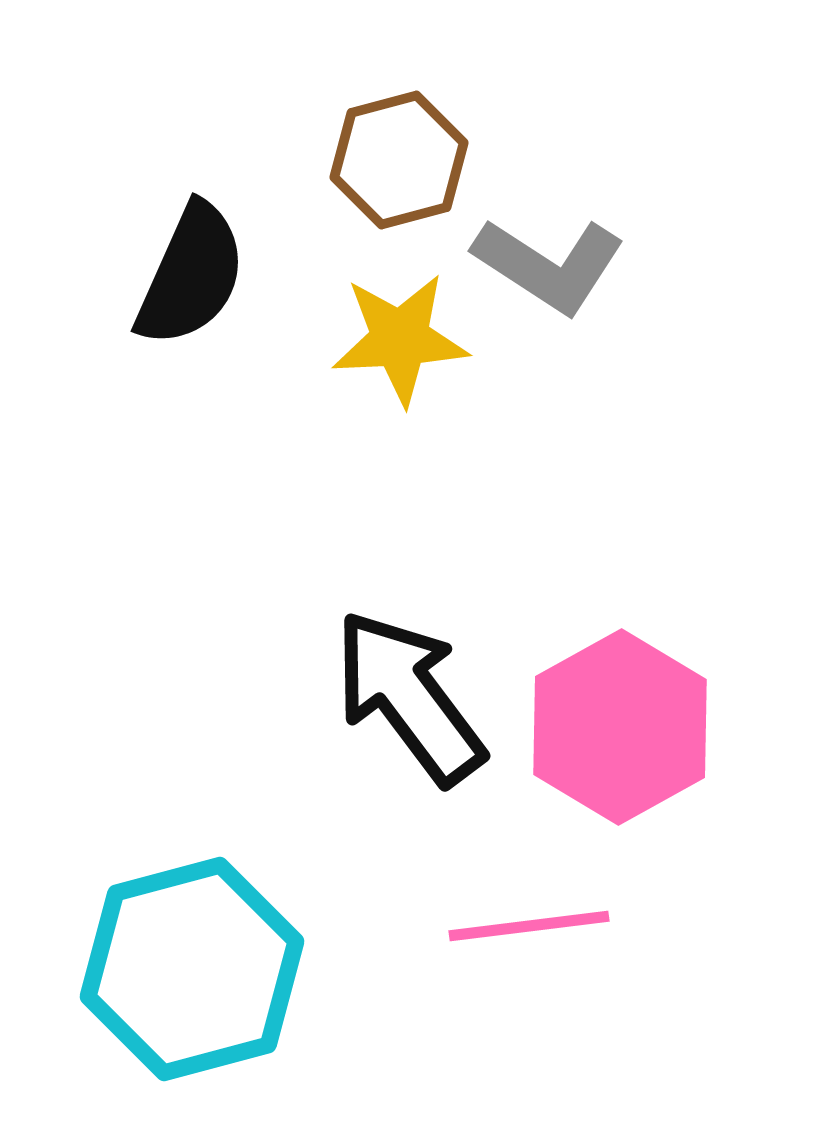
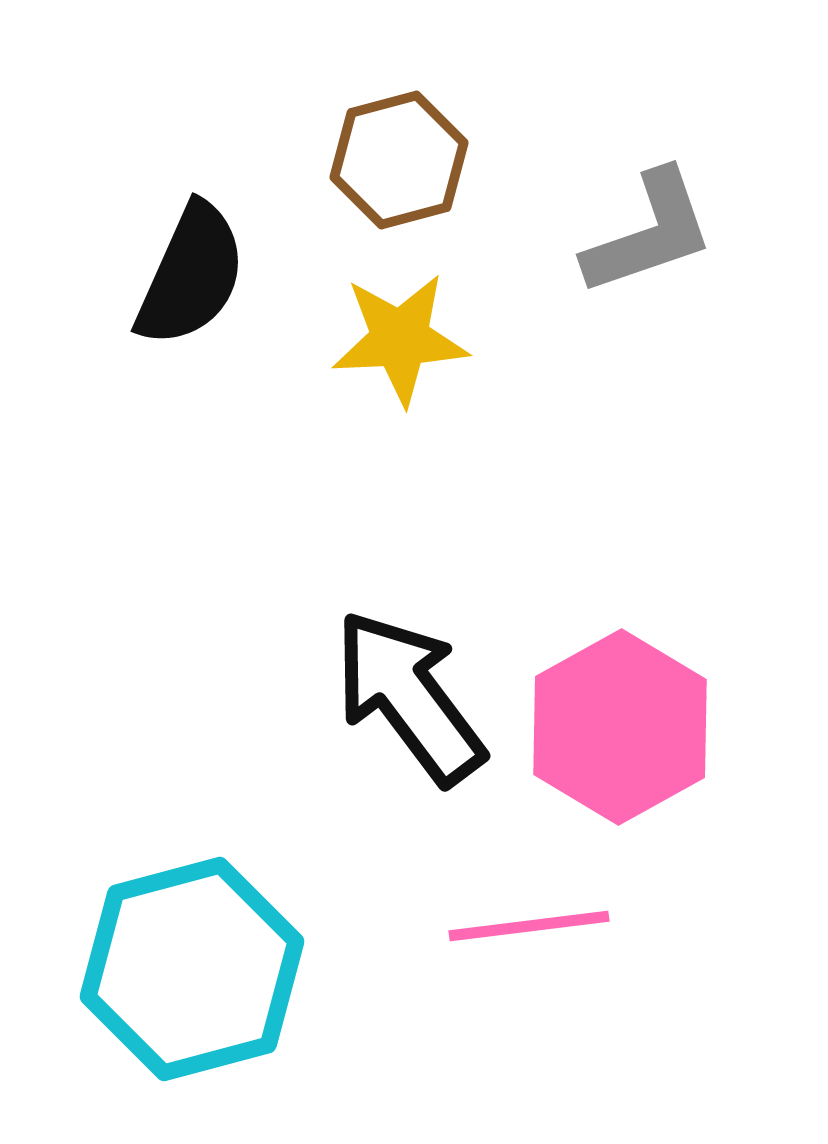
gray L-shape: moved 100 px right, 32 px up; rotated 52 degrees counterclockwise
